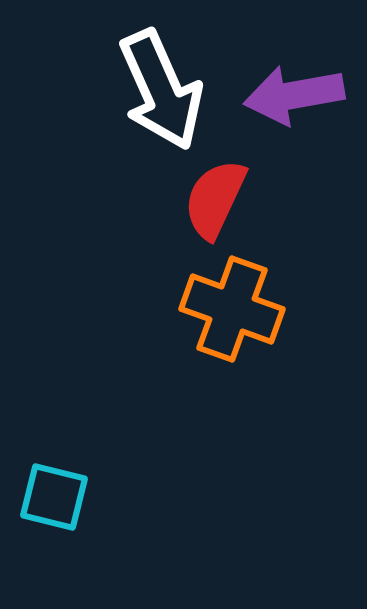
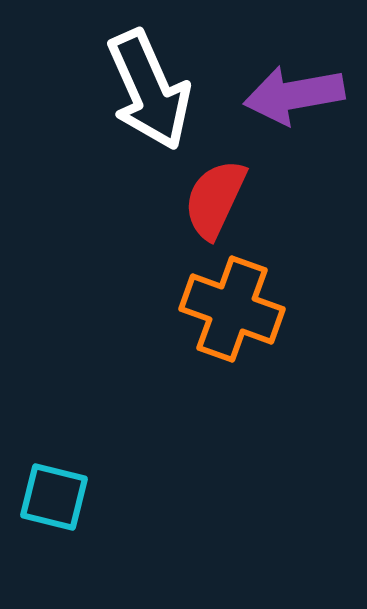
white arrow: moved 12 px left
